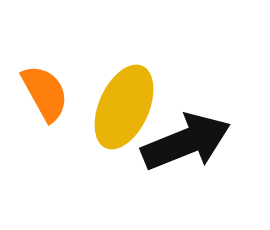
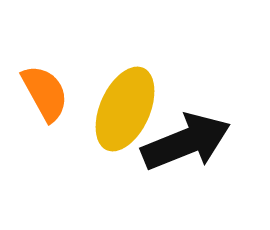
yellow ellipse: moved 1 px right, 2 px down
